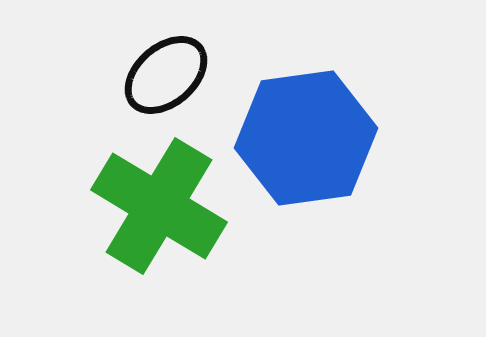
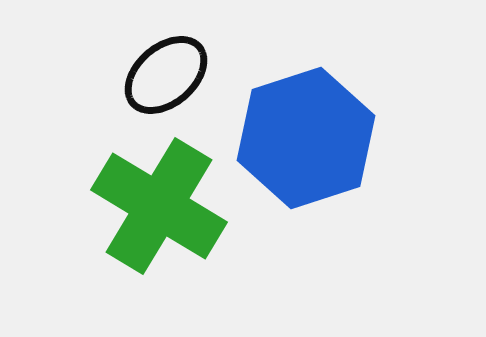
blue hexagon: rotated 10 degrees counterclockwise
